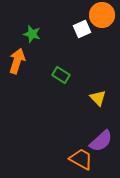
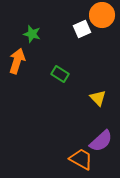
green rectangle: moved 1 px left, 1 px up
